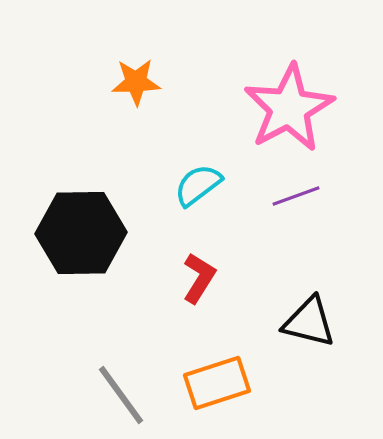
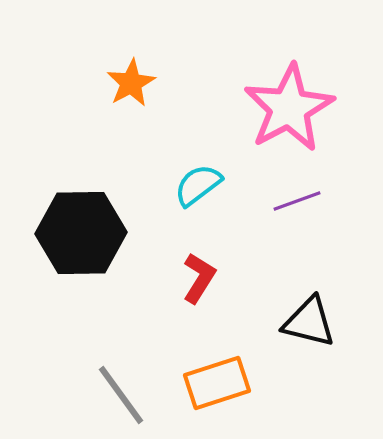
orange star: moved 5 px left, 1 px down; rotated 27 degrees counterclockwise
purple line: moved 1 px right, 5 px down
